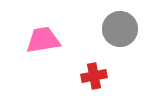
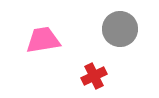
red cross: rotated 15 degrees counterclockwise
